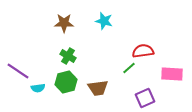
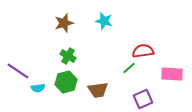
brown star: rotated 18 degrees counterclockwise
brown trapezoid: moved 2 px down
purple square: moved 2 px left, 1 px down
